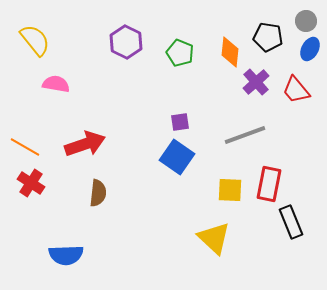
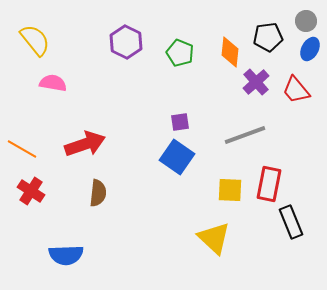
black pentagon: rotated 16 degrees counterclockwise
pink semicircle: moved 3 px left, 1 px up
orange line: moved 3 px left, 2 px down
red cross: moved 8 px down
